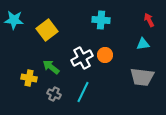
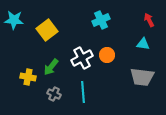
cyan cross: rotated 30 degrees counterclockwise
cyan triangle: rotated 16 degrees clockwise
orange circle: moved 2 px right
green arrow: rotated 90 degrees counterclockwise
yellow cross: moved 1 px left, 1 px up
cyan line: rotated 30 degrees counterclockwise
